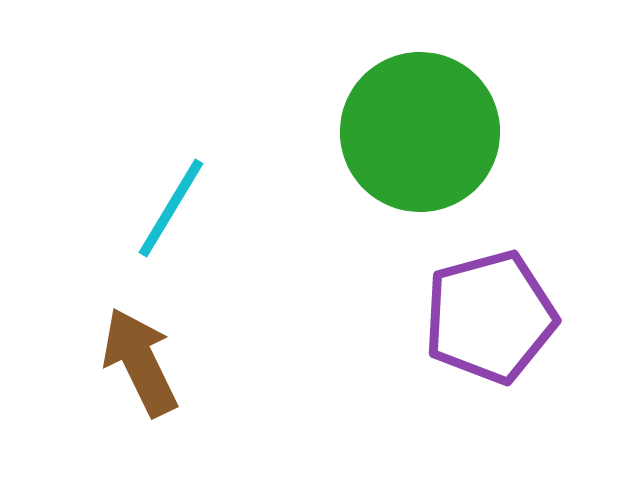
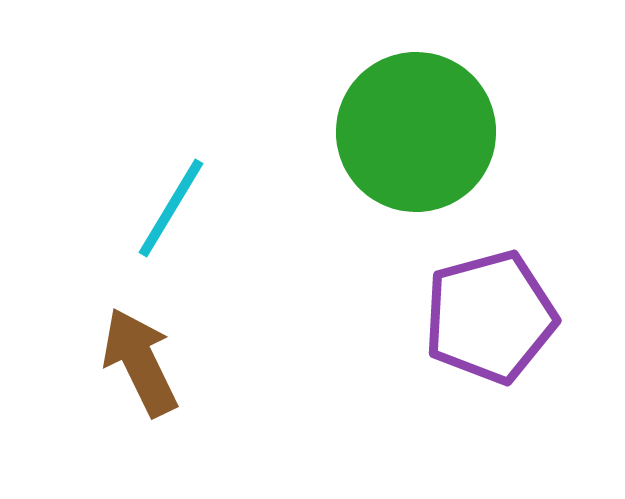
green circle: moved 4 px left
